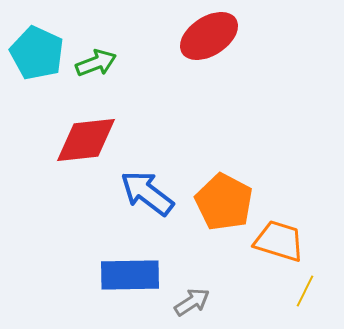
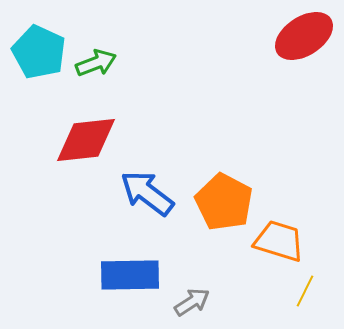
red ellipse: moved 95 px right
cyan pentagon: moved 2 px right, 1 px up
